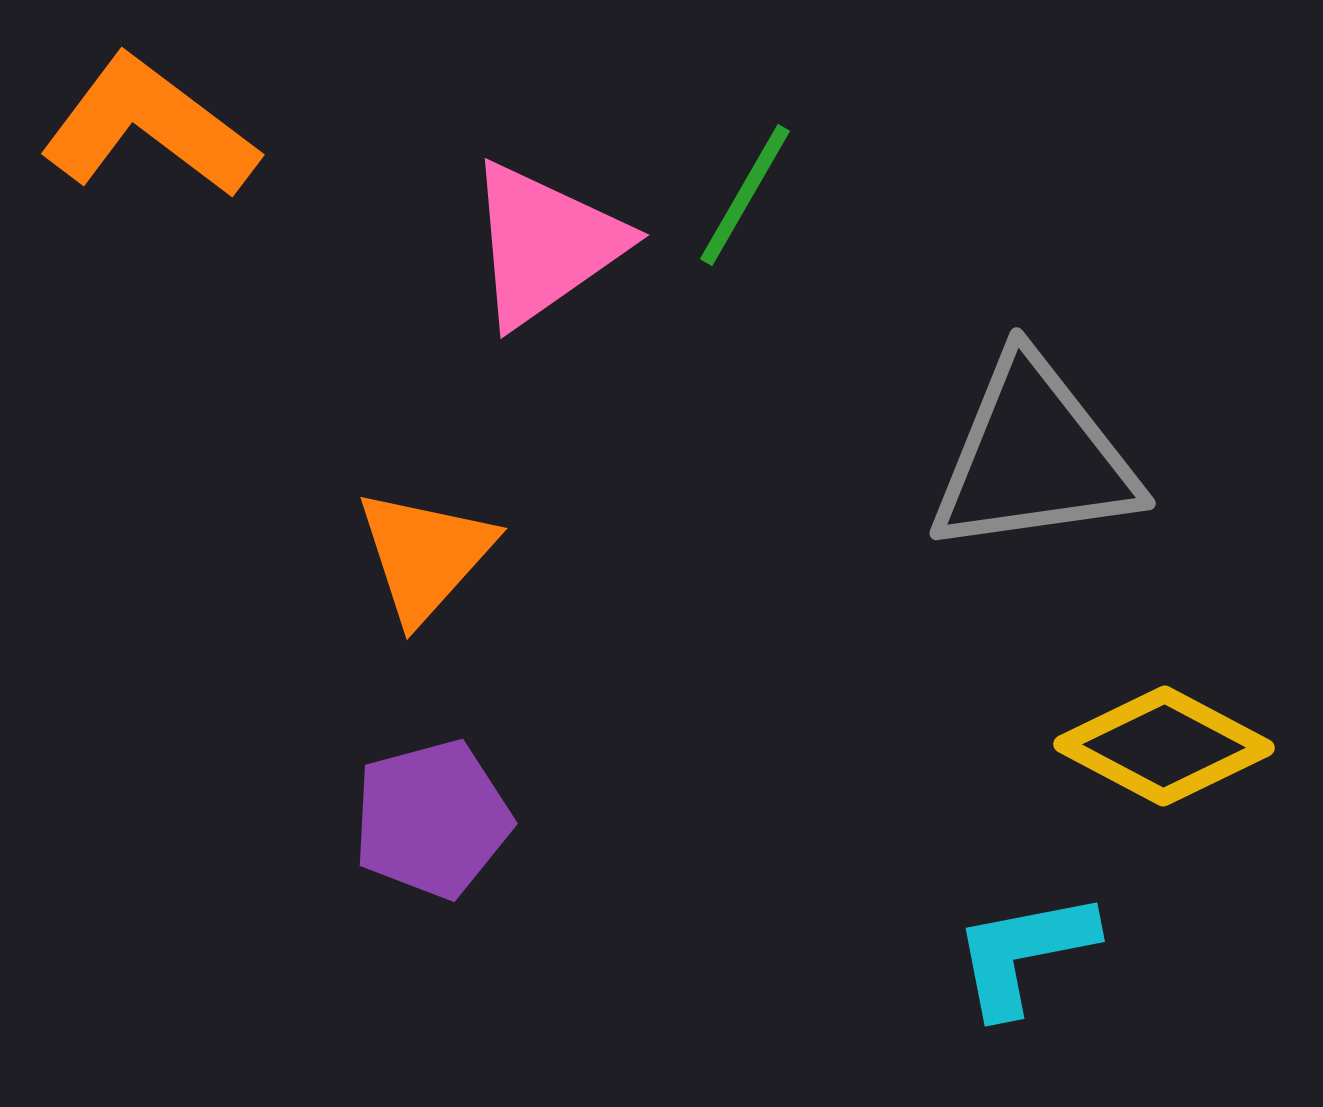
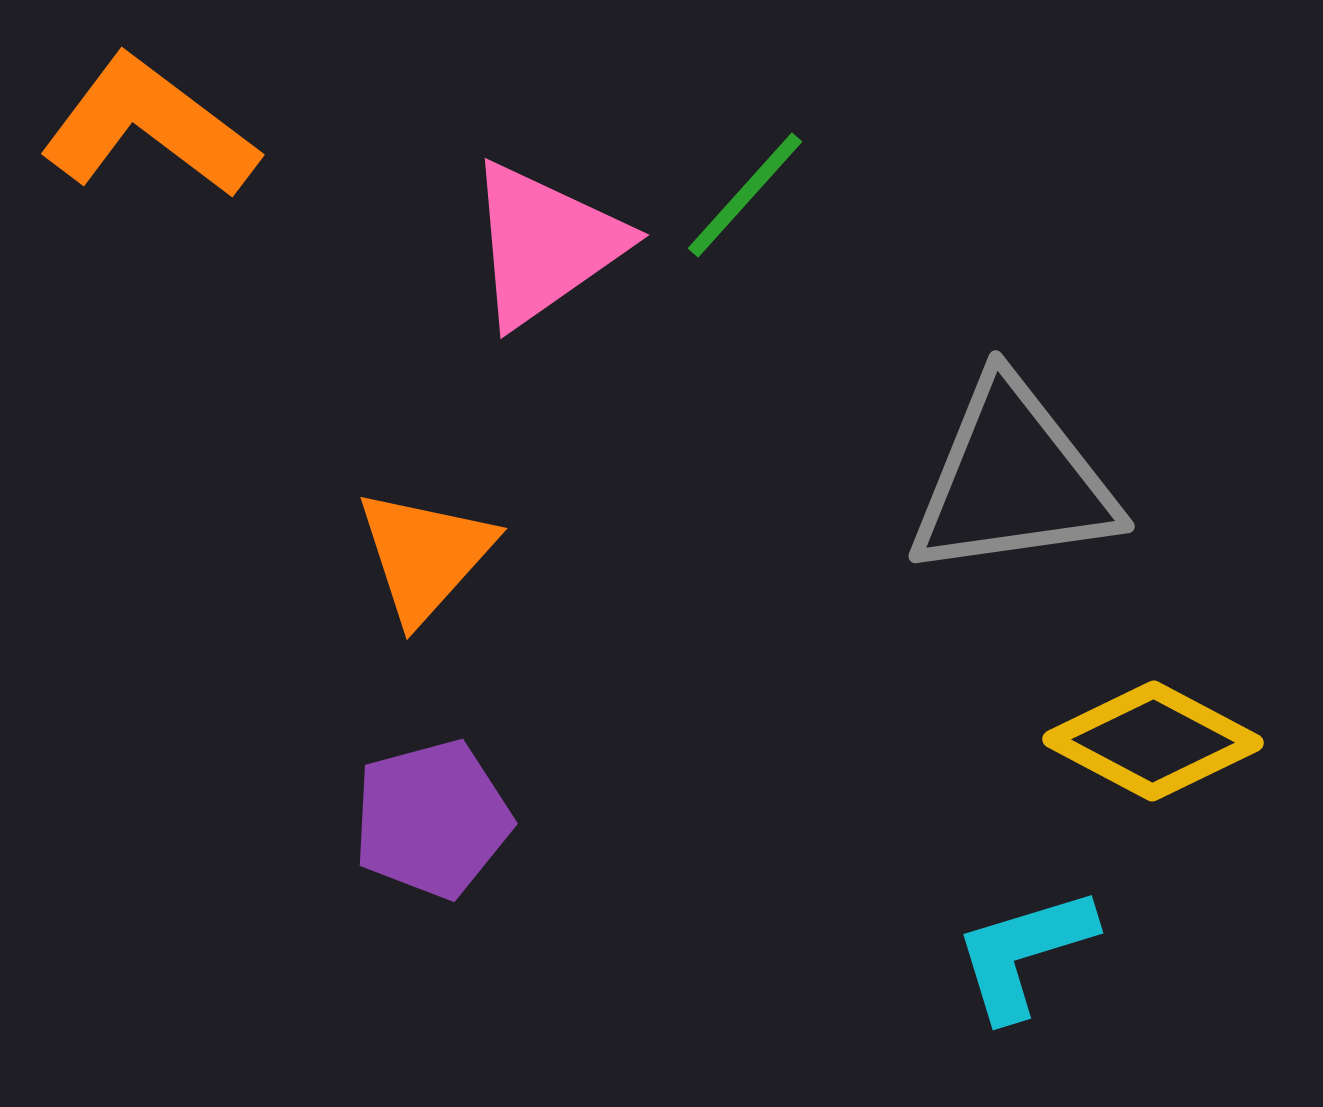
green line: rotated 12 degrees clockwise
gray triangle: moved 21 px left, 23 px down
yellow diamond: moved 11 px left, 5 px up
cyan L-shape: rotated 6 degrees counterclockwise
